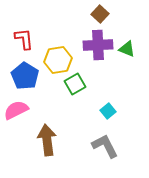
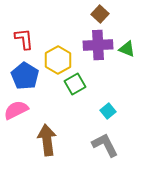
yellow hexagon: rotated 20 degrees counterclockwise
gray L-shape: moved 1 px up
